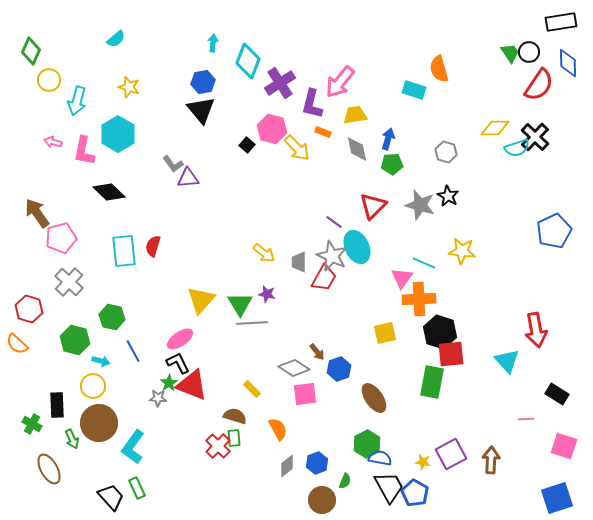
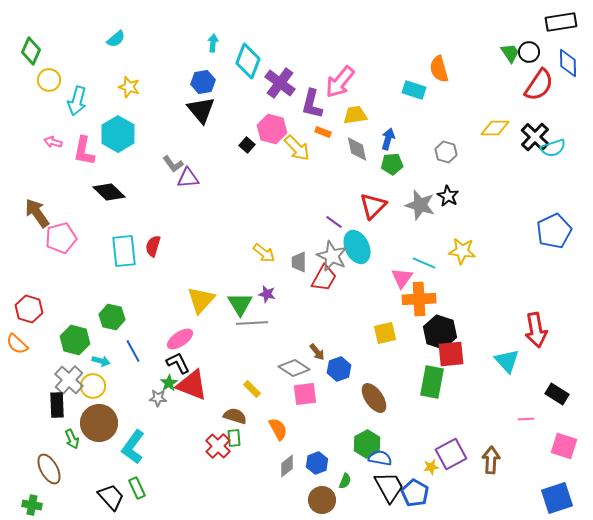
purple cross at (280, 83): rotated 20 degrees counterclockwise
cyan semicircle at (517, 148): moved 36 px right
gray cross at (69, 282): moved 98 px down
green cross at (32, 424): moved 81 px down; rotated 18 degrees counterclockwise
yellow star at (423, 462): moved 8 px right, 5 px down; rotated 21 degrees counterclockwise
